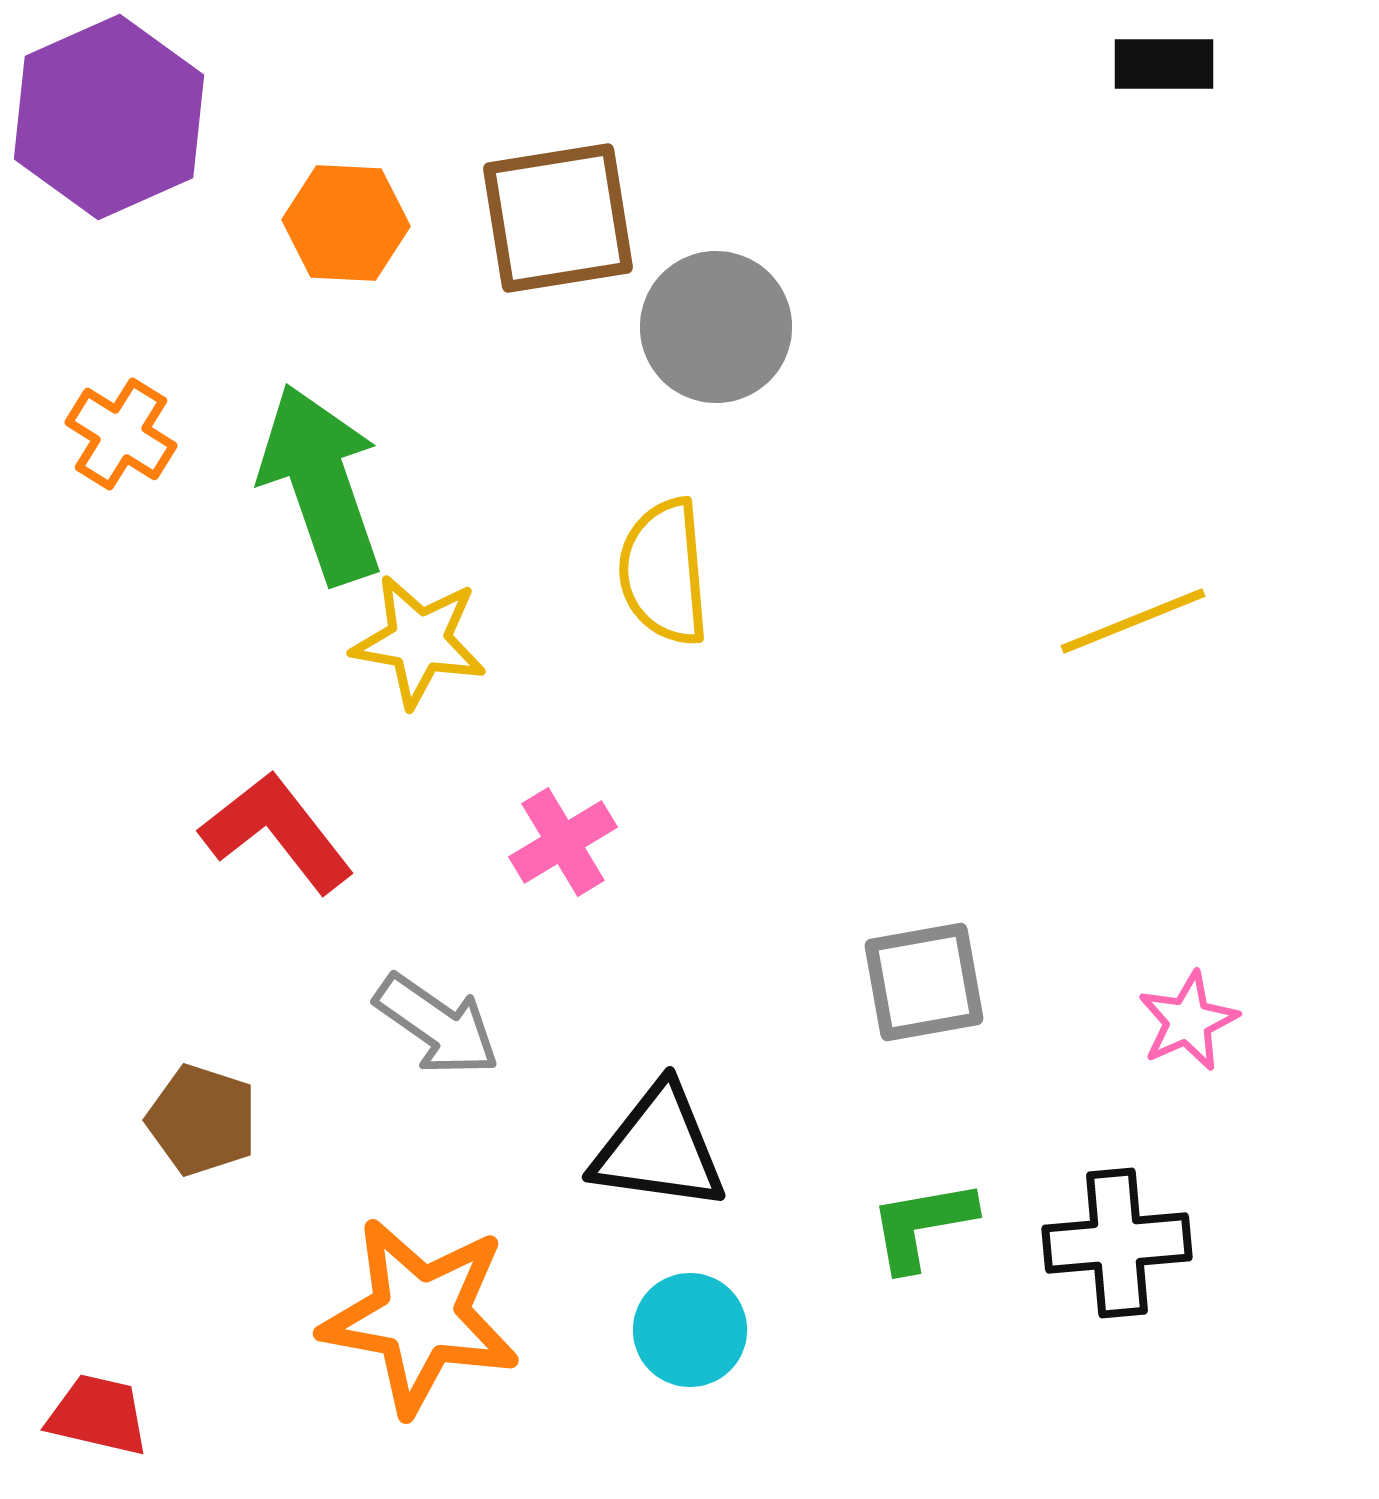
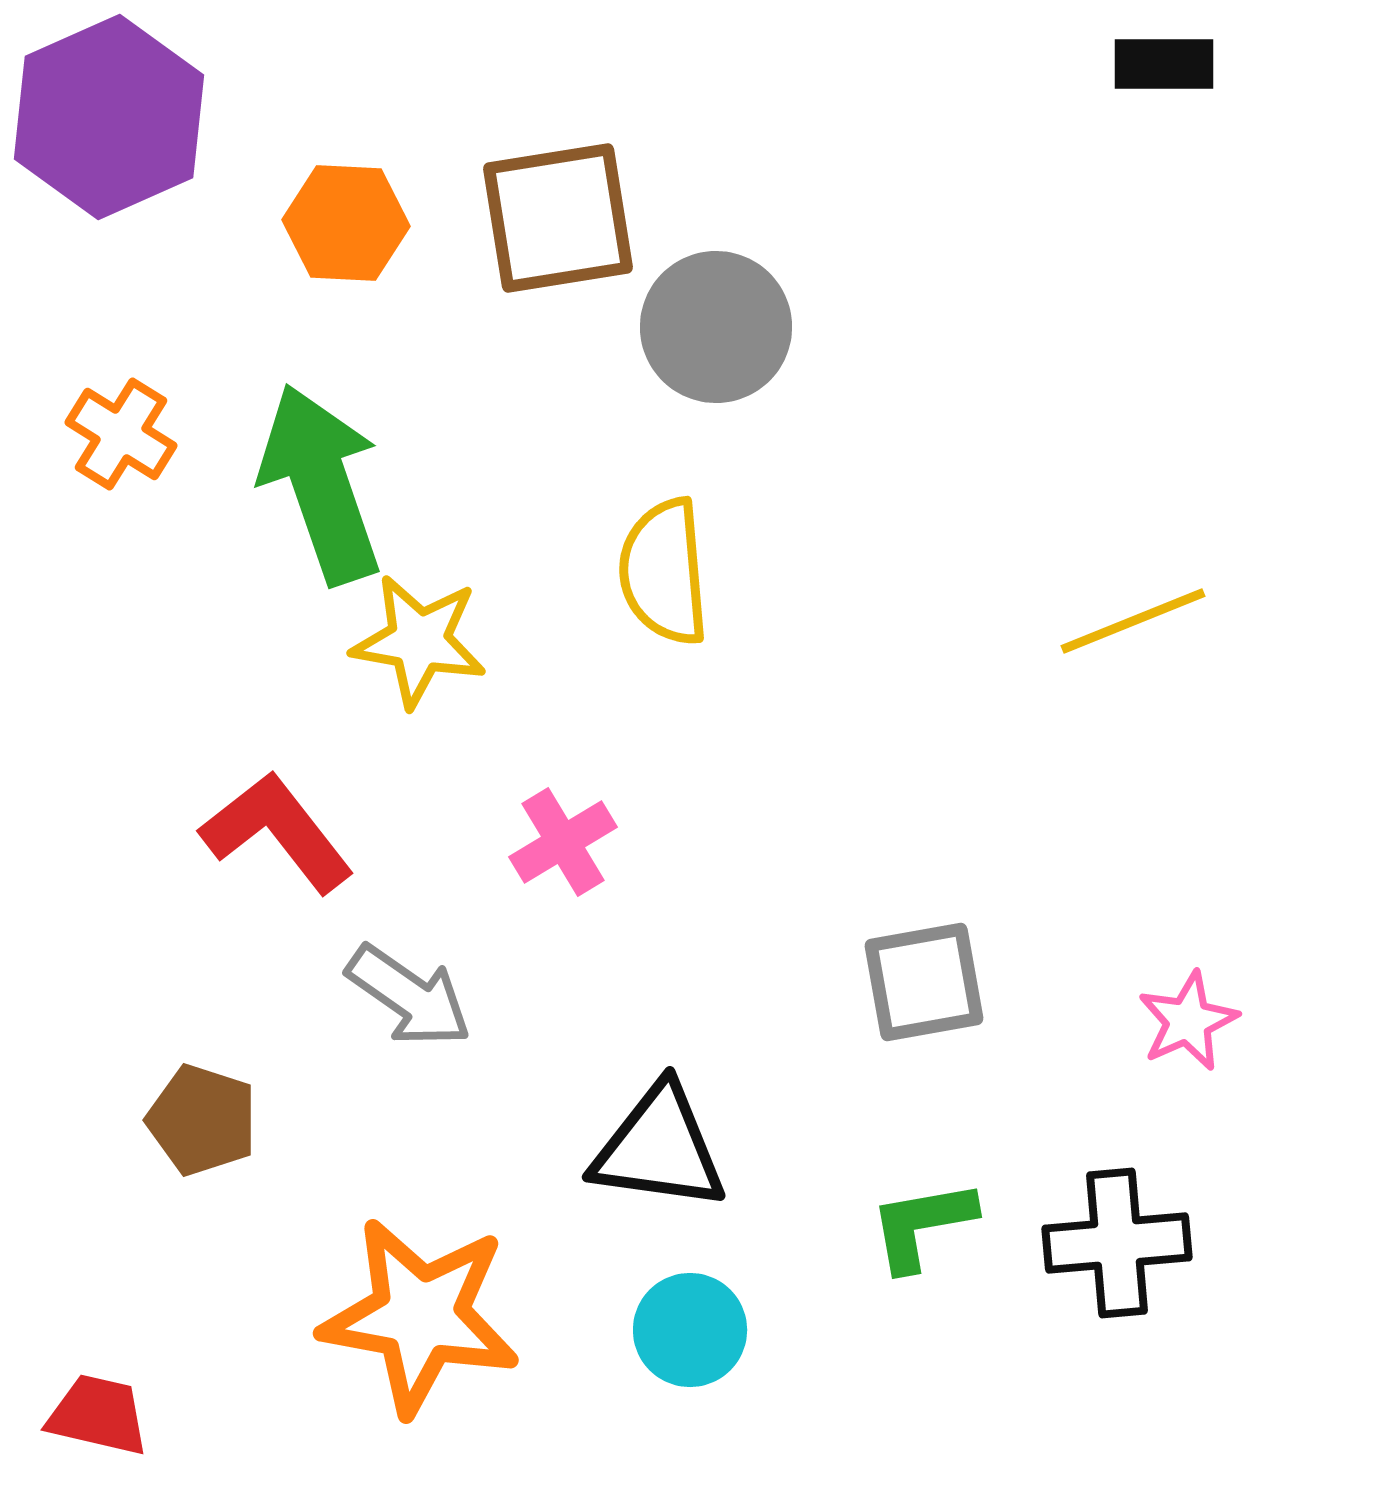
gray arrow: moved 28 px left, 29 px up
